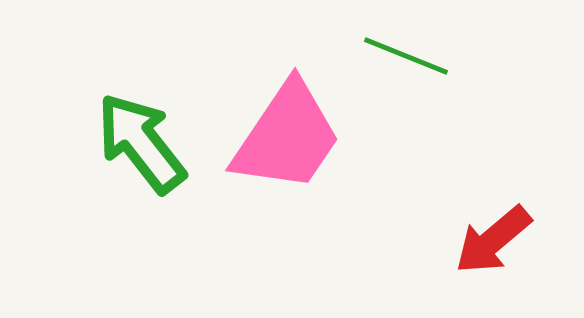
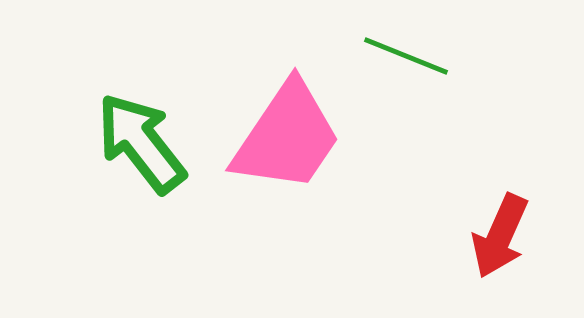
red arrow: moved 7 px right, 4 px up; rotated 26 degrees counterclockwise
